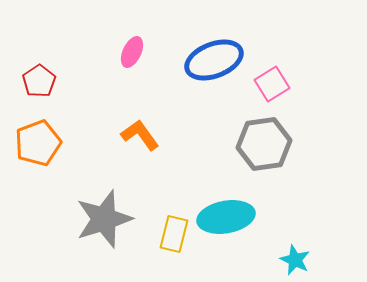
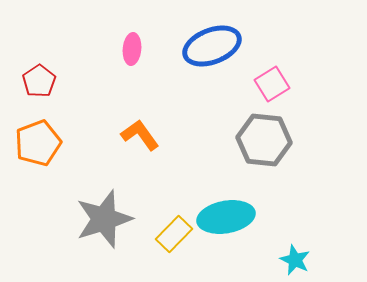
pink ellipse: moved 3 px up; rotated 20 degrees counterclockwise
blue ellipse: moved 2 px left, 14 px up
gray hexagon: moved 4 px up; rotated 14 degrees clockwise
yellow rectangle: rotated 30 degrees clockwise
